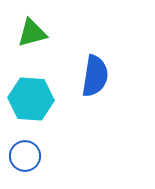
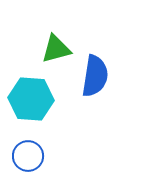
green triangle: moved 24 px right, 16 px down
blue circle: moved 3 px right
